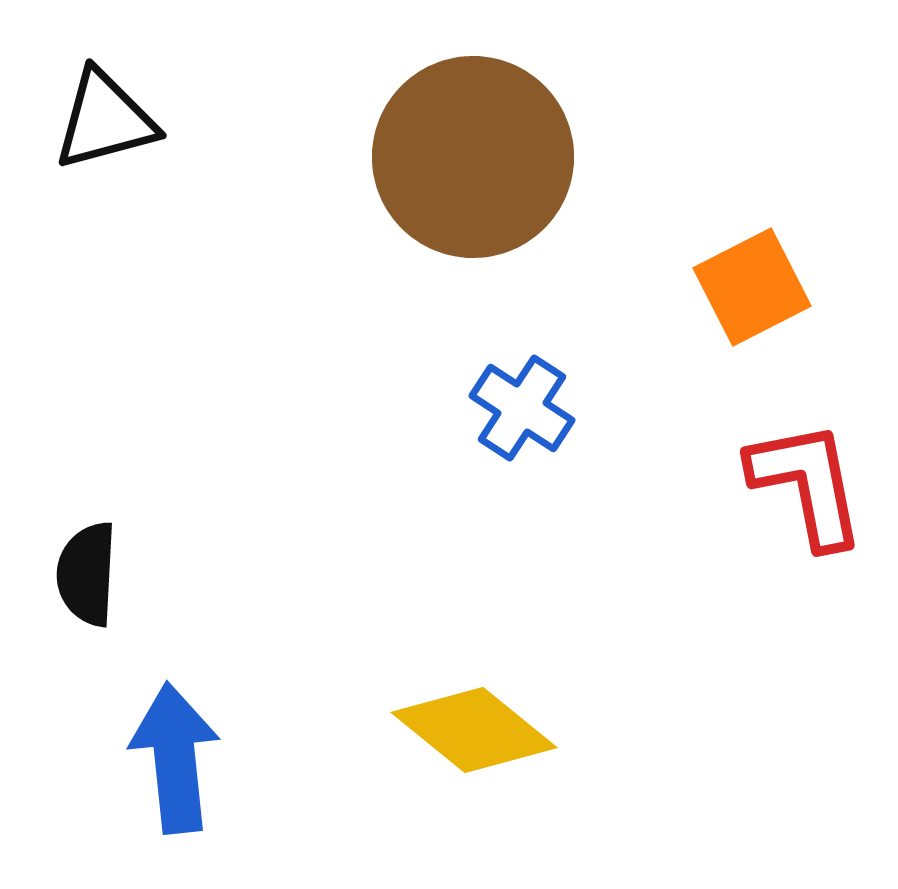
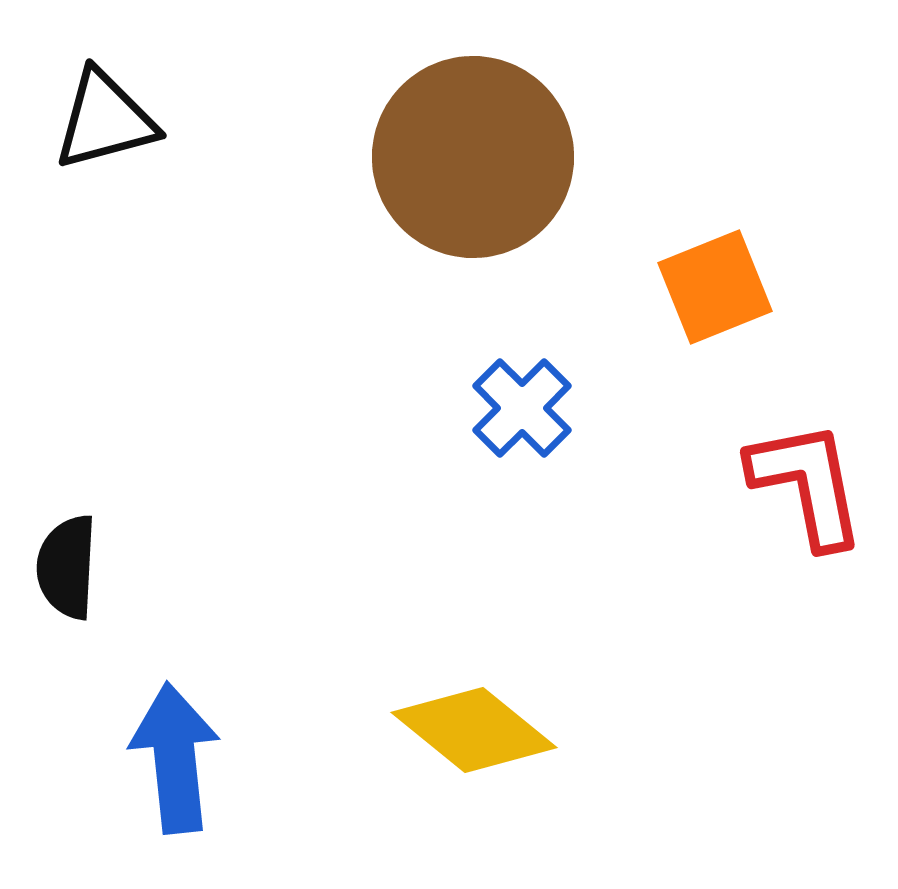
orange square: moved 37 px left; rotated 5 degrees clockwise
blue cross: rotated 12 degrees clockwise
black semicircle: moved 20 px left, 7 px up
